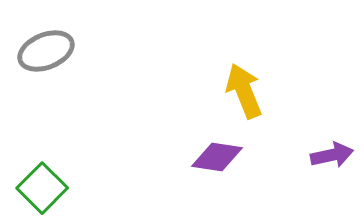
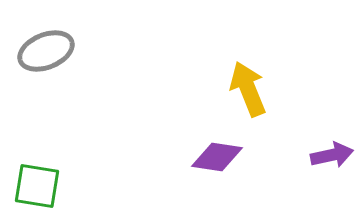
yellow arrow: moved 4 px right, 2 px up
green square: moved 5 px left, 2 px up; rotated 36 degrees counterclockwise
